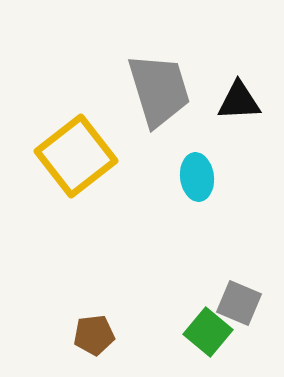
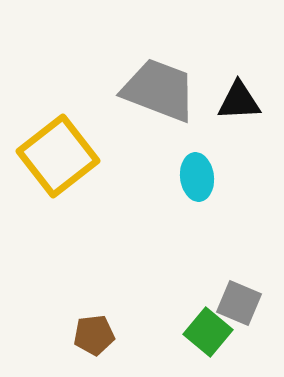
gray trapezoid: rotated 52 degrees counterclockwise
yellow square: moved 18 px left
